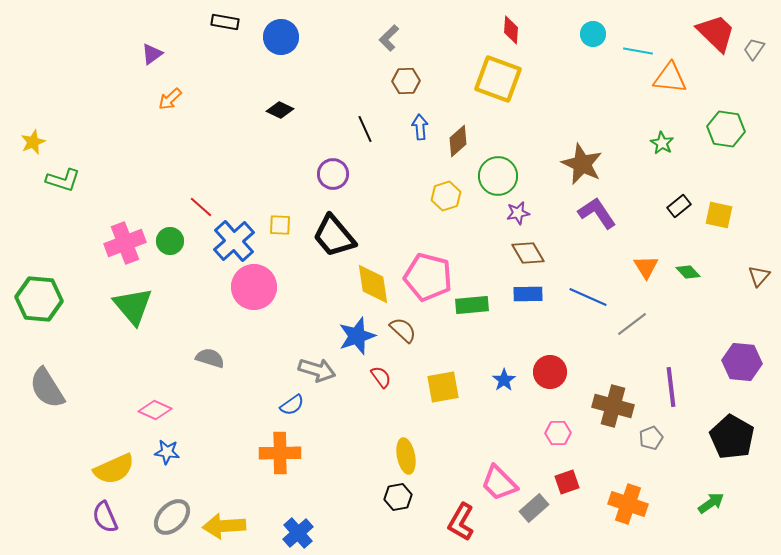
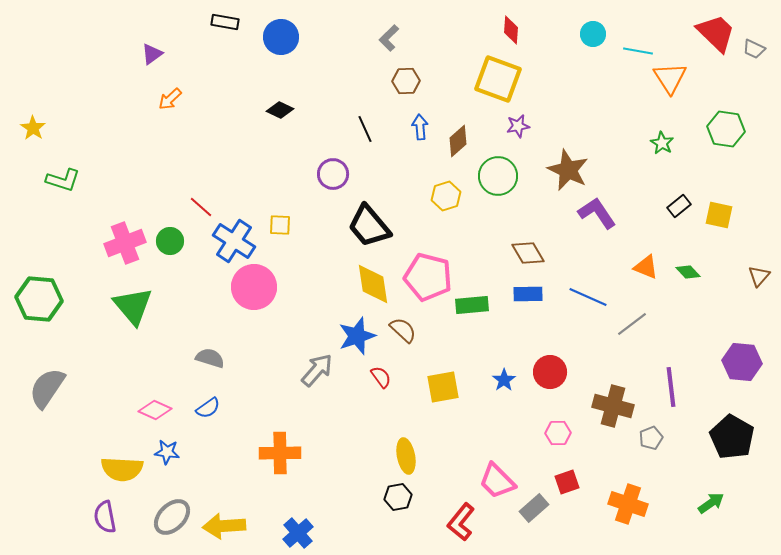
gray trapezoid at (754, 49): rotated 100 degrees counterclockwise
orange triangle at (670, 78): rotated 51 degrees clockwise
yellow star at (33, 142): moved 14 px up; rotated 15 degrees counterclockwise
brown star at (582, 164): moved 14 px left, 6 px down
purple star at (518, 213): moved 87 px up
black trapezoid at (334, 236): moved 35 px right, 10 px up
blue cross at (234, 241): rotated 15 degrees counterclockwise
orange triangle at (646, 267): rotated 36 degrees counterclockwise
gray arrow at (317, 370): rotated 66 degrees counterclockwise
gray semicircle at (47, 388): rotated 66 degrees clockwise
blue semicircle at (292, 405): moved 84 px left, 3 px down
yellow semicircle at (114, 469): moved 8 px right; rotated 27 degrees clockwise
pink trapezoid at (499, 483): moved 2 px left, 2 px up
purple semicircle at (105, 517): rotated 12 degrees clockwise
red L-shape at (461, 522): rotated 9 degrees clockwise
